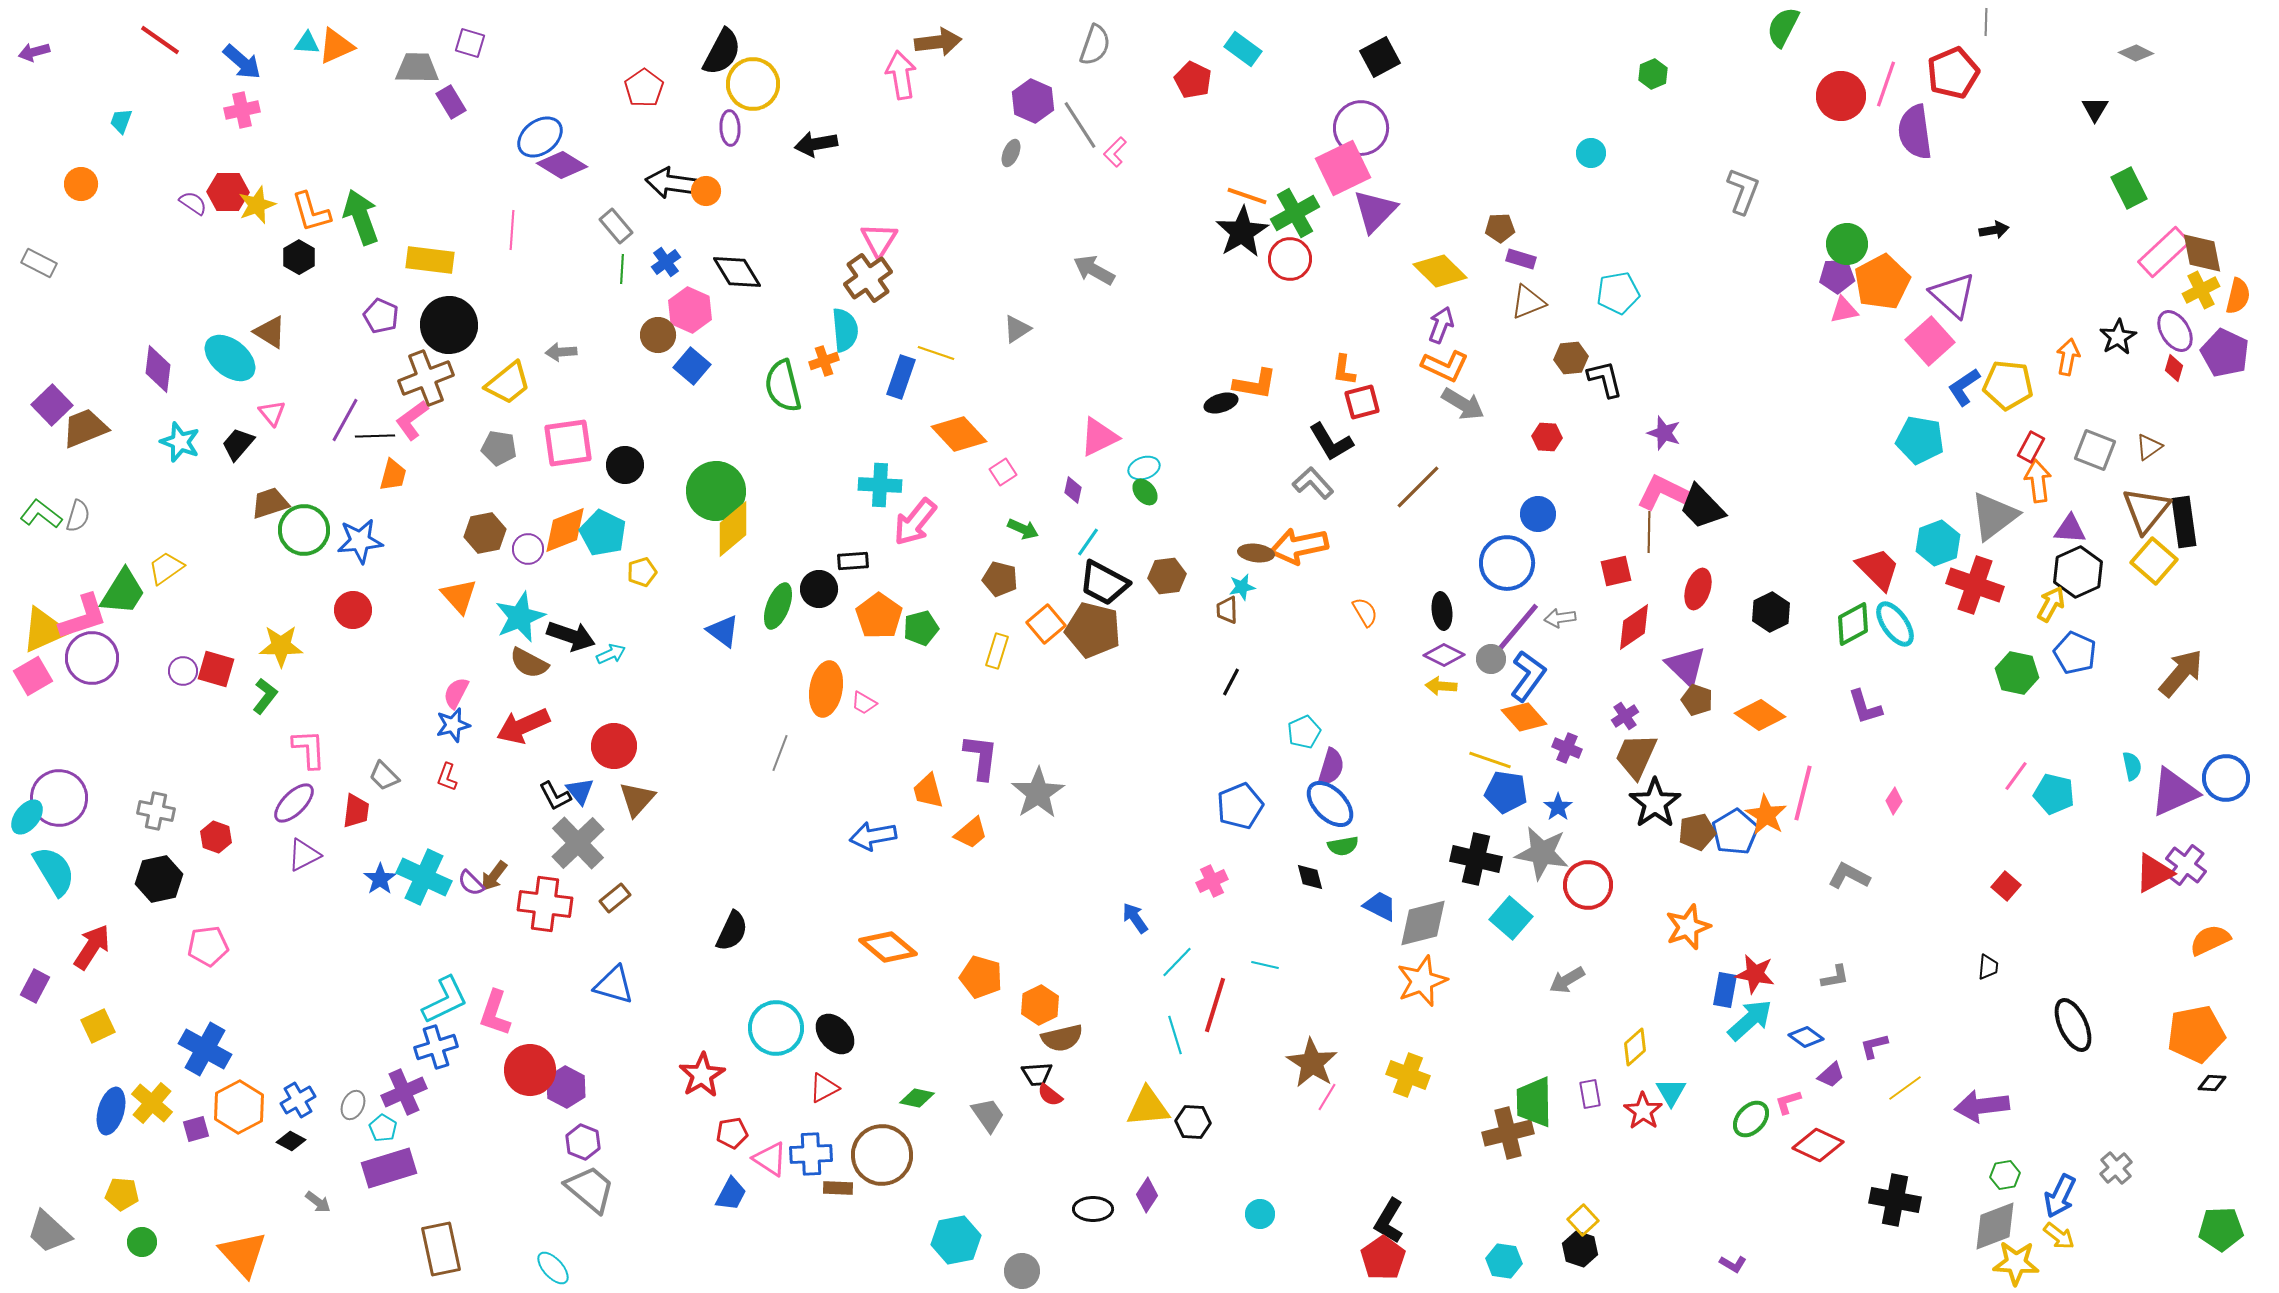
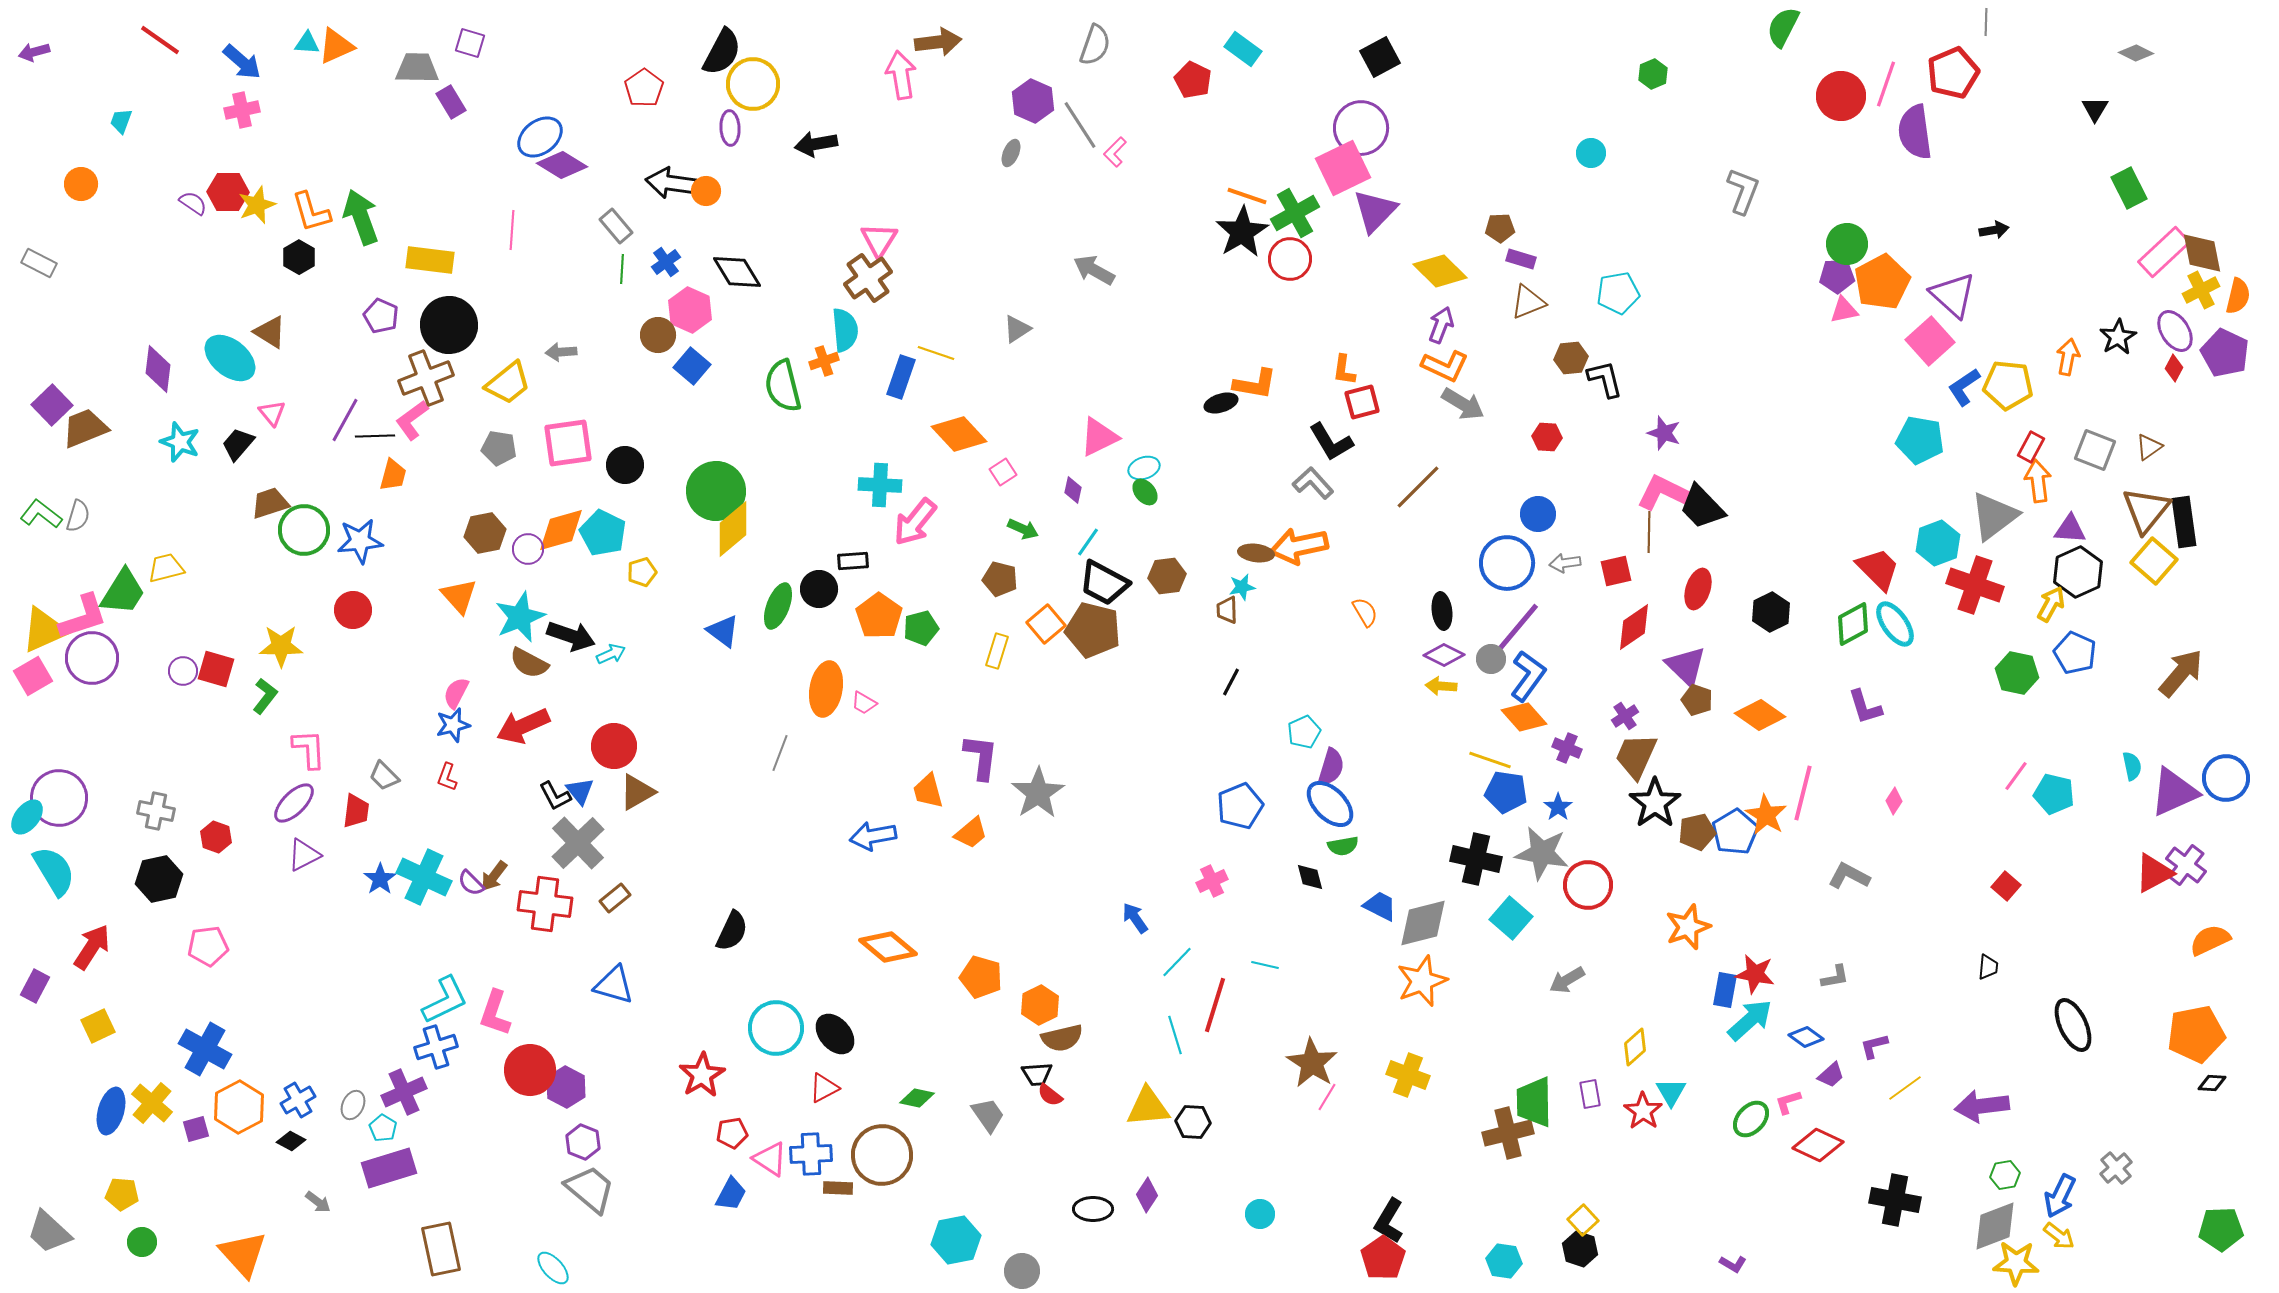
red diamond at (2174, 368): rotated 12 degrees clockwise
orange diamond at (565, 530): moved 4 px left; rotated 6 degrees clockwise
yellow trapezoid at (166, 568): rotated 21 degrees clockwise
gray arrow at (1560, 618): moved 5 px right, 55 px up
brown triangle at (637, 799): moved 7 px up; rotated 18 degrees clockwise
